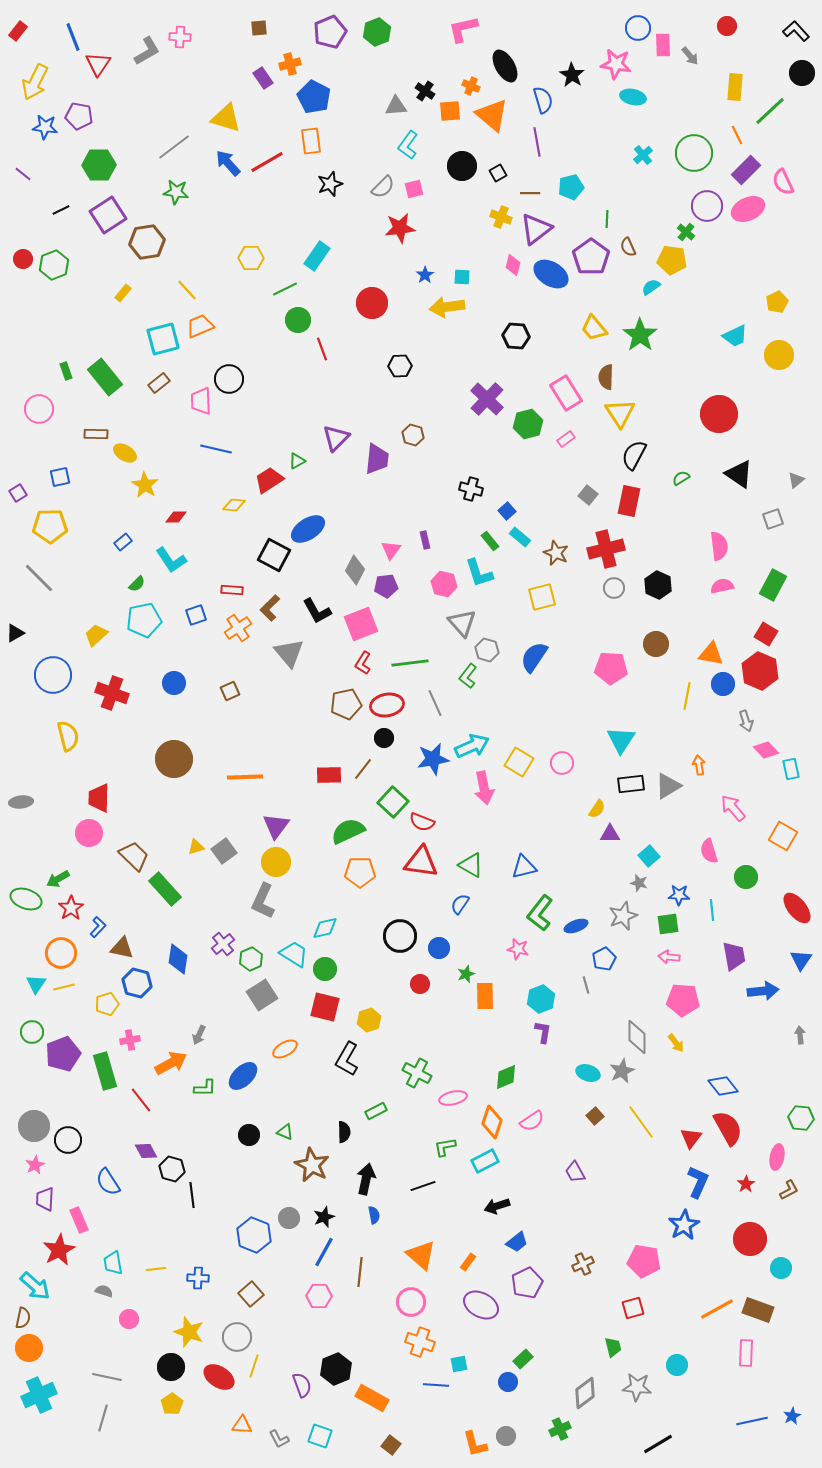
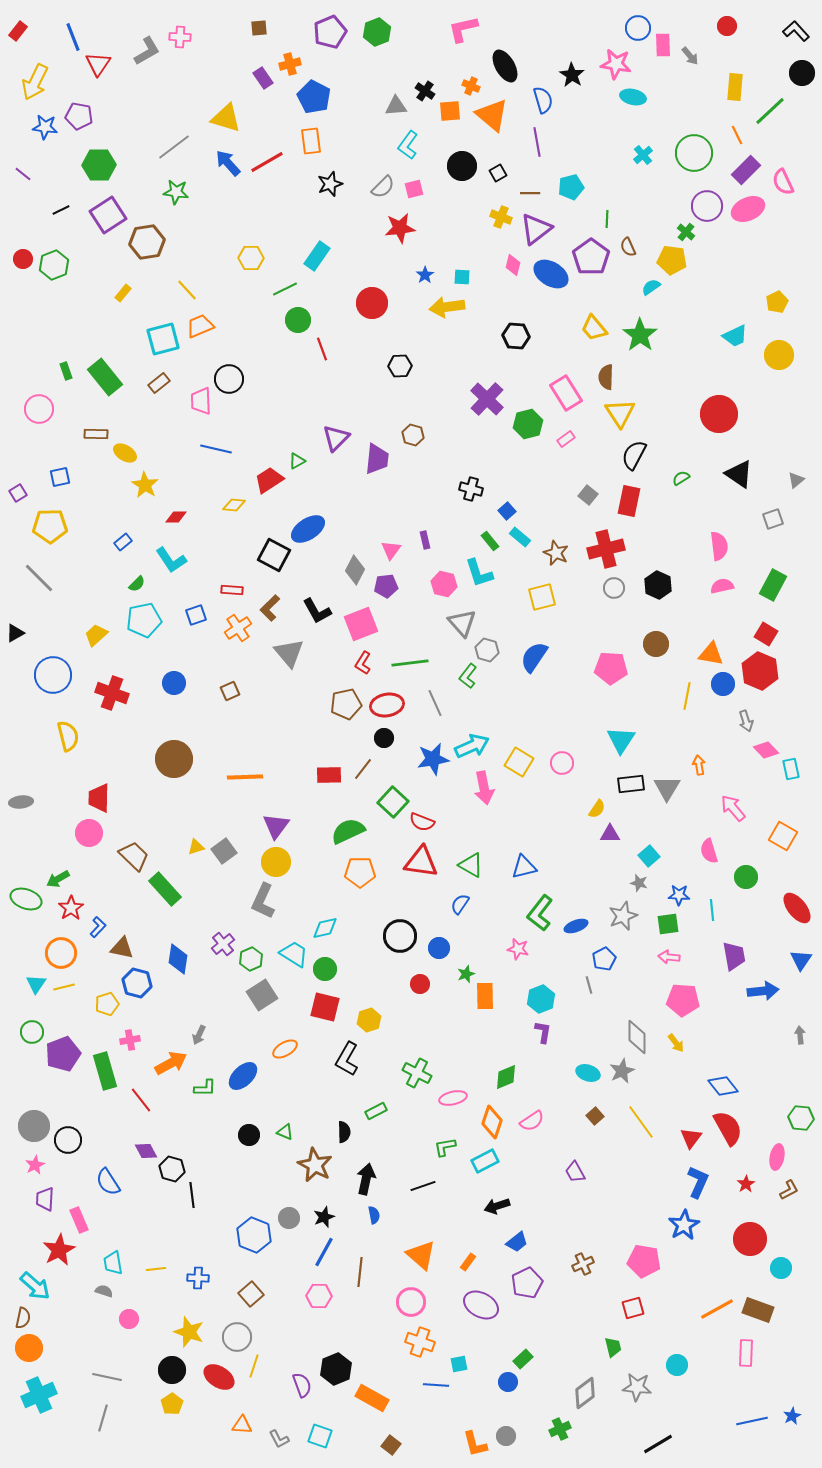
gray triangle at (668, 786): moved 1 px left, 2 px down; rotated 28 degrees counterclockwise
gray line at (586, 985): moved 3 px right
brown star at (312, 1165): moved 3 px right
black circle at (171, 1367): moved 1 px right, 3 px down
